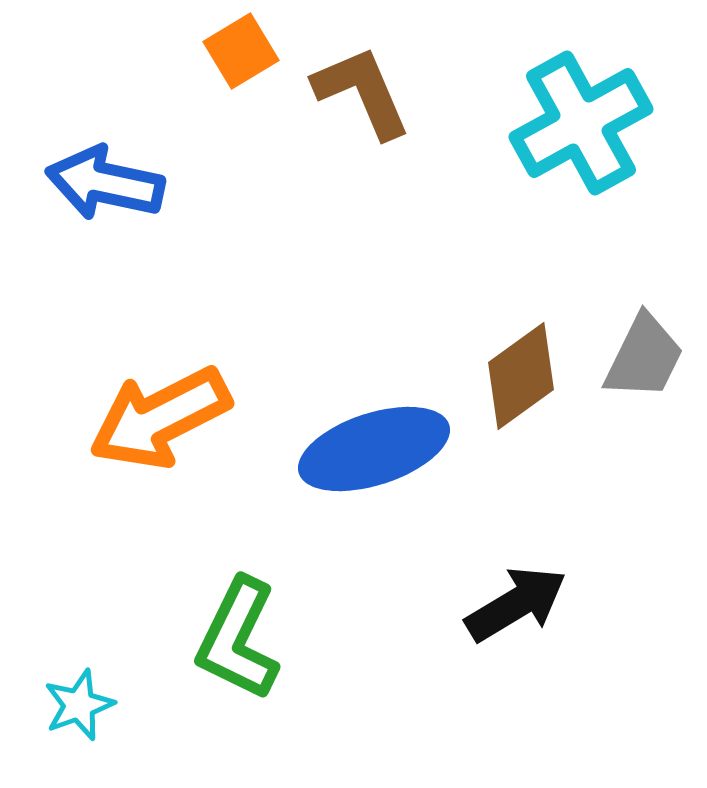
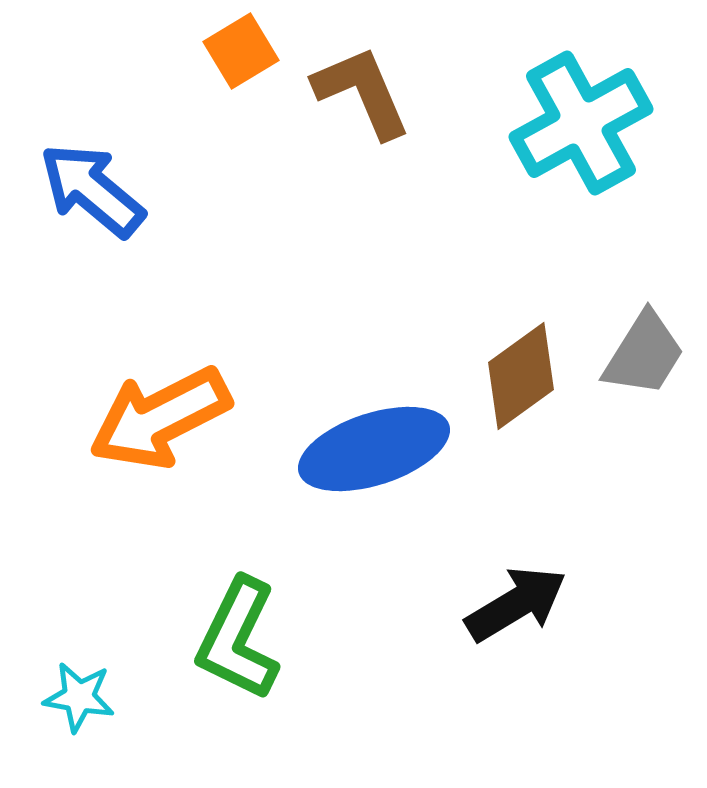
blue arrow: moved 13 px left, 7 px down; rotated 28 degrees clockwise
gray trapezoid: moved 3 px up; rotated 6 degrees clockwise
cyan star: moved 8 px up; rotated 30 degrees clockwise
